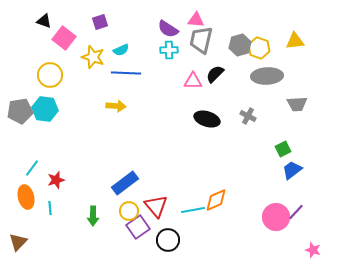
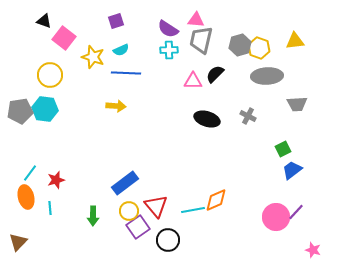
purple square at (100, 22): moved 16 px right, 1 px up
cyan line at (32, 168): moved 2 px left, 5 px down
